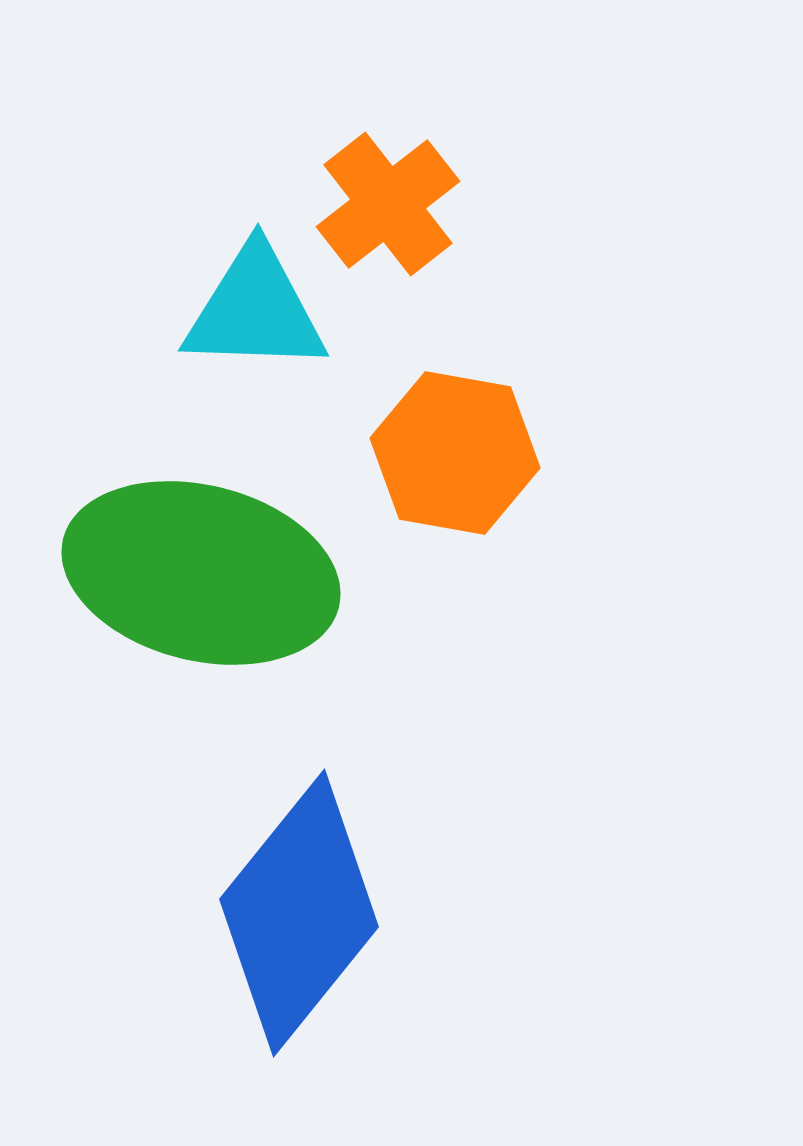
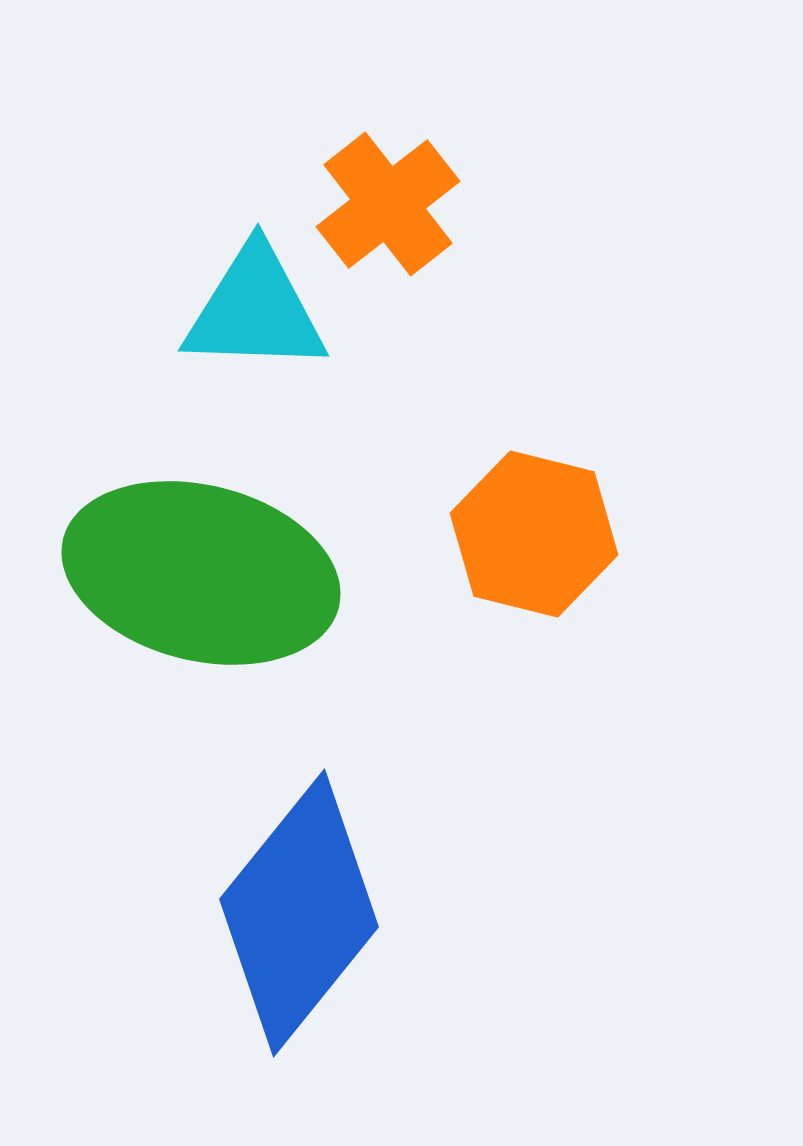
orange hexagon: moved 79 px right, 81 px down; rotated 4 degrees clockwise
